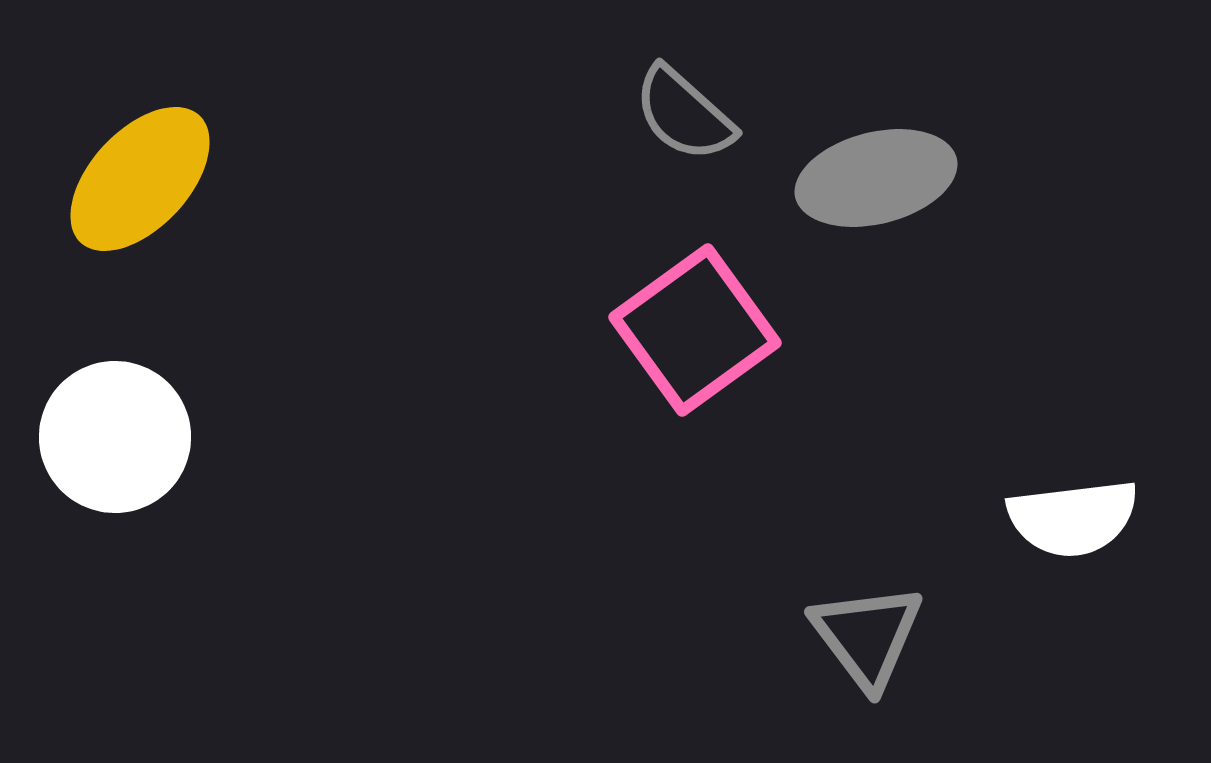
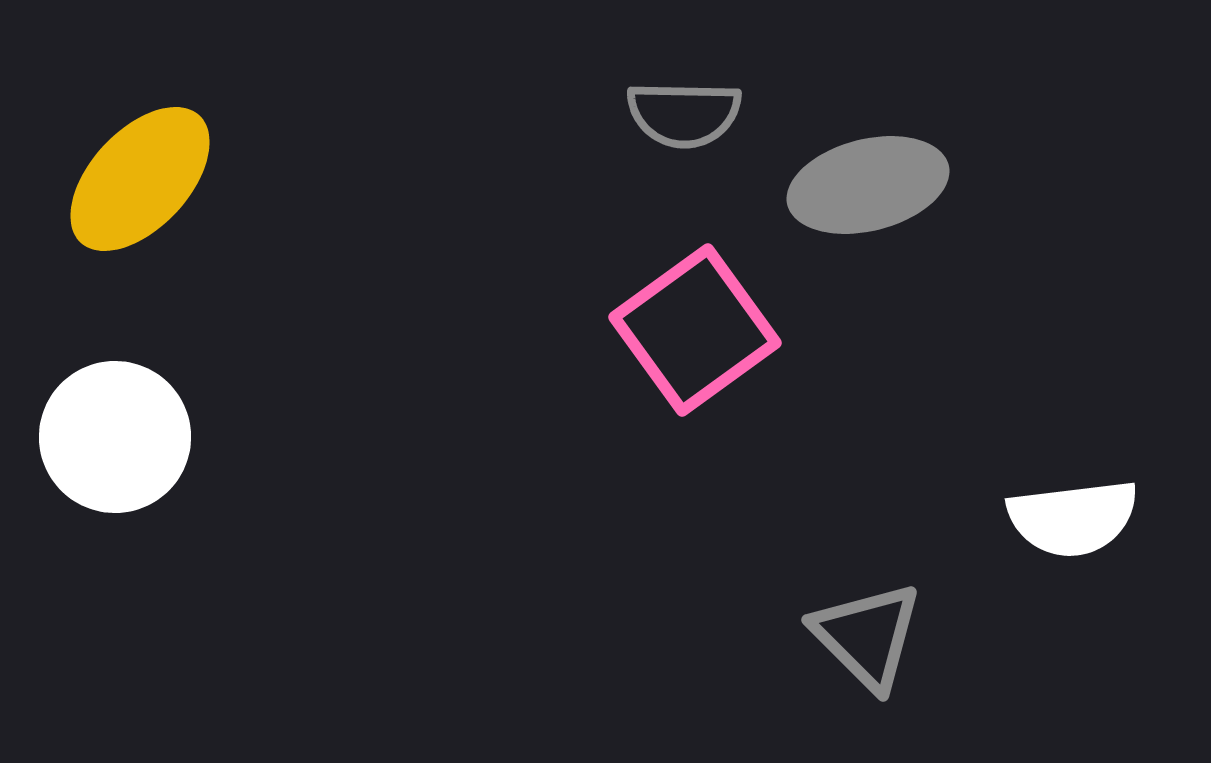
gray semicircle: rotated 41 degrees counterclockwise
gray ellipse: moved 8 px left, 7 px down
gray triangle: rotated 8 degrees counterclockwise
